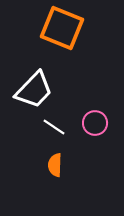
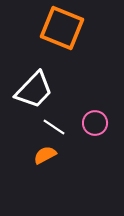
orange semicircle: moved 10 px left, 10 px up; rotated 60 degrees clockwise
